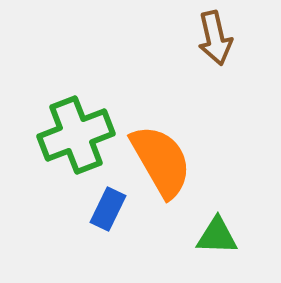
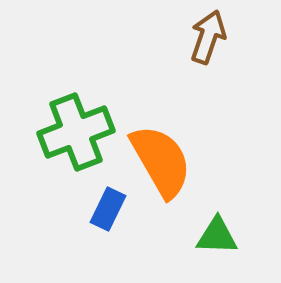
brown arrow: moved 7 px left, 1 px up; rotated 148 degrees counterclockwise
green cross: moved 3 px up
